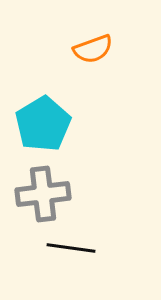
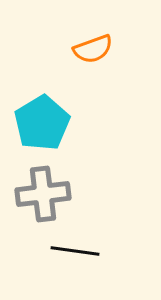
cyan pentagon: moved 1 px left, 1 px up
black line: moved 4 px right, 3 px down
